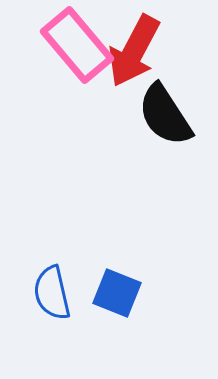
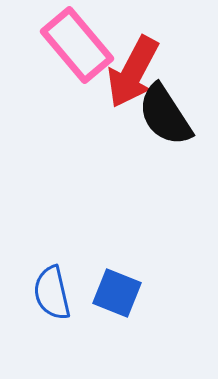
red arrow: moved 1 px left, 21 px down
